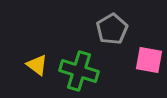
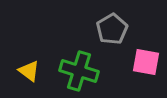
pink square: moved 3 px left, 2 px down
yellow triangle: moved 8 px left, 6 px down
